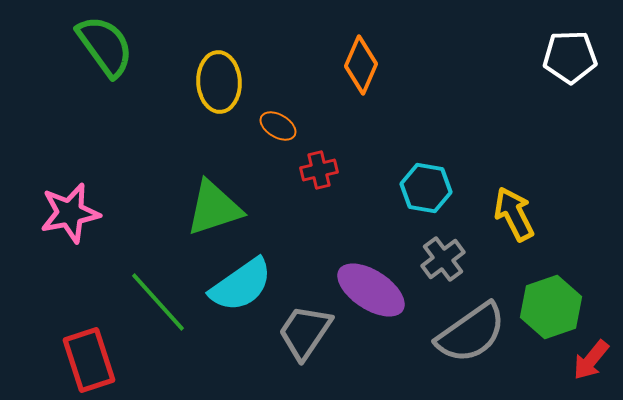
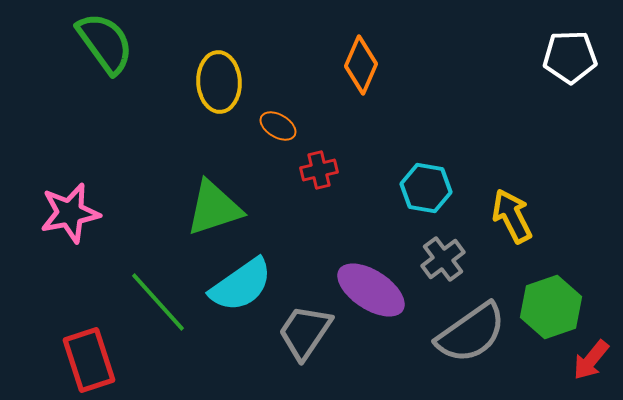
green semicircle: moved 3 px up
yellow arrow: moved 2 px left, 2 px down
